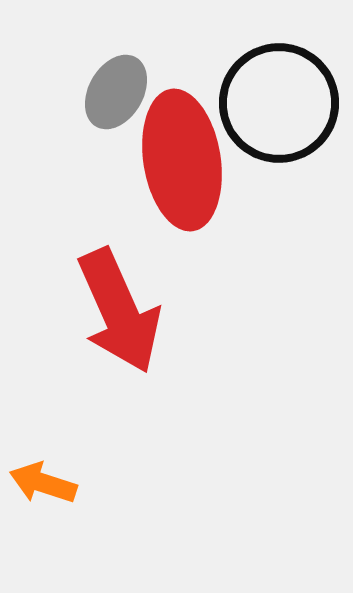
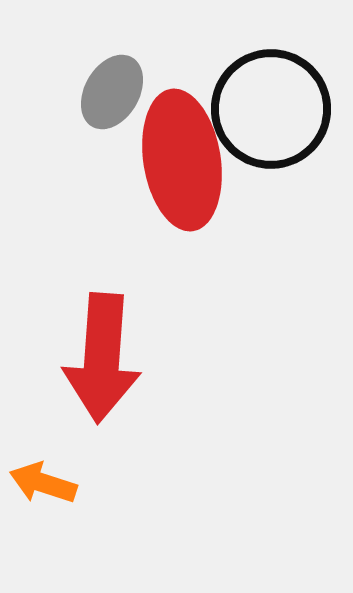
gray ellipse: moved 4 px left
black circle: moved 8 px left, 6 px down
red arrow: moved 17 px left, 47 px down; rotated 28 degrees clockwise
